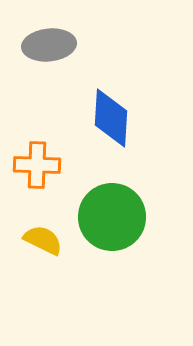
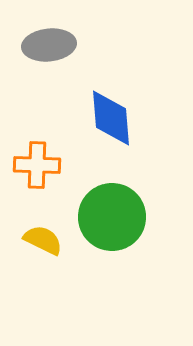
blue diamond: rotated 8 degrees counterclockwise
